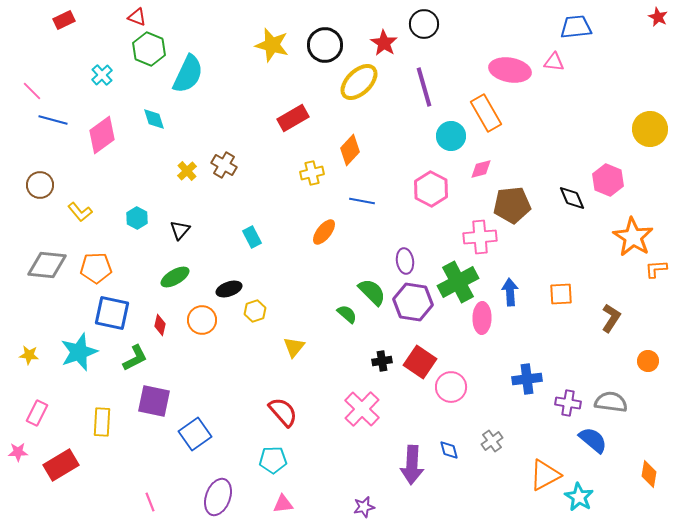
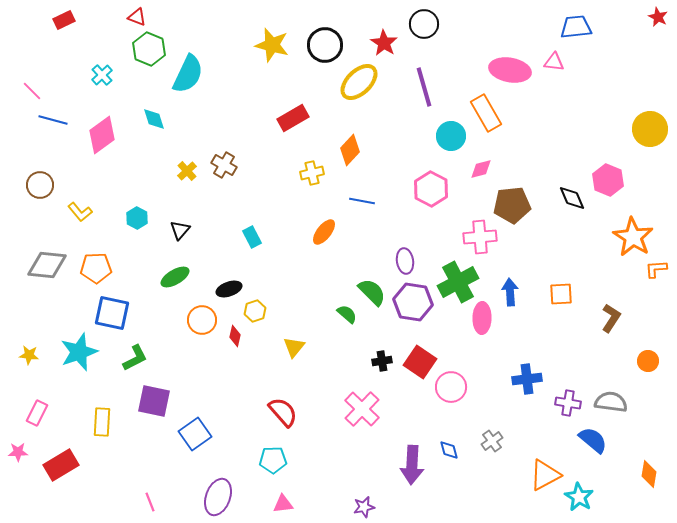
red diamond at (160, 325): moved 75 px right, 11 px down
